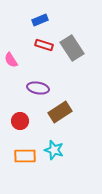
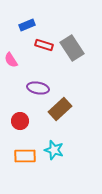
blue rectangle: moved 13 px left, 5 px down
brown rectangle: moved 3 px up; rotated 10 degrees counterclockwise
